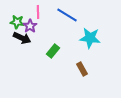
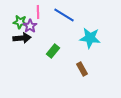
blue line: moved 3 px left
green star: moved 3 px right
black arrow: rotated 30 degrees counterclockwise
